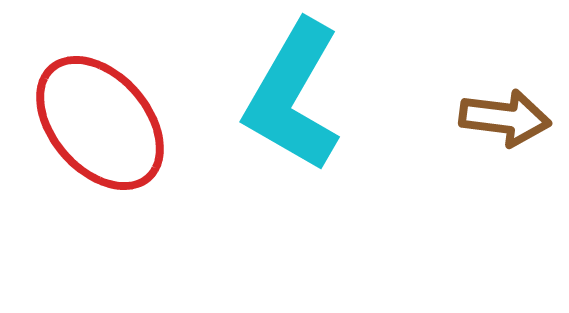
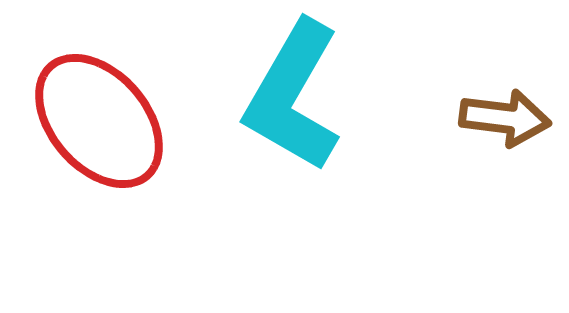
red ellipse: moved 1 px left, 2 px up
